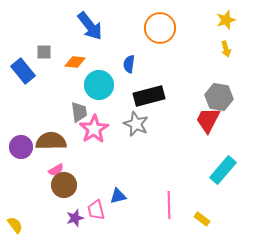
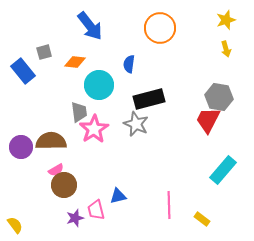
gray square: rotated 14 degrees counterclockwise
black rectangle: moved 3 px down
